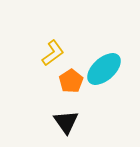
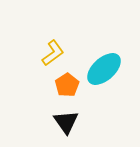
orange pentagon: moved 4 px left, 4 px down
